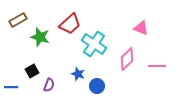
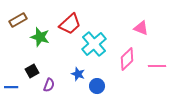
cyan cross: rotated 15 degrees clockwise
